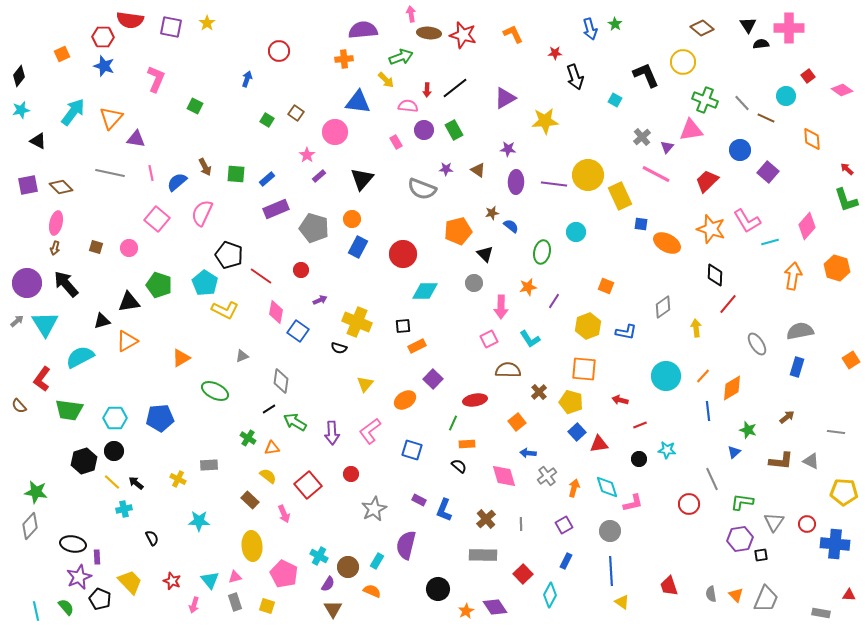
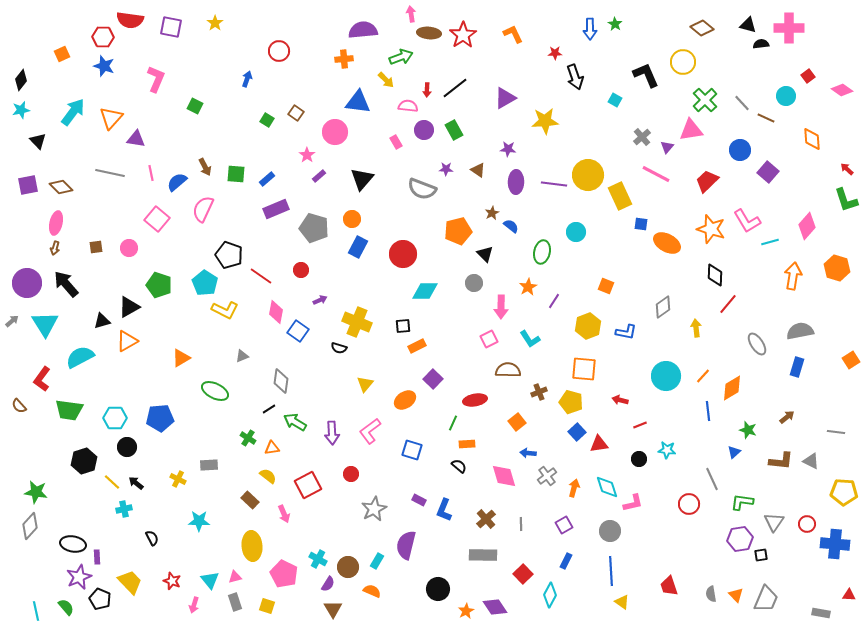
yellow star at (207, 23): moved 8 px right
black triangle at (748, 25): rotated 42 degrees counterclockwise
blue arrow at (590, 29): rotated 15 degrees clockwise
red star at (463, 35): rotated 24 degrees clockwise
black diamond at (19, 76): moved 2 px right, 4 px down
green cross at (705, 100): rotated 25 degrees clockwise
black triangle at (38, 141): rotated 18 degrees clockwise
pink semicircle at (202, 213): moved 1 px right, 4 px up
brown star at (492, 213): rotated 16 degrees counterclockwise
brown square at (96, 247): rotated 24 degrees counterclockwise
orange star at (528, 287): rotated 18 degrees counterclockwise
black triangle at (129, 302): moved 5 px down; rotated 20 degrees counterclockwise
gray arrow at (17, 321): moved 5 px left
brown cross at (539, 392): rotated 21 degrees clockwise
black circle at (114, 451): moved 13 px right, 4 px up
red square at (308, 485): rotated 12 degrees clockwise
cyan cross at (319, 556): moved 1 px left, 3 px down
